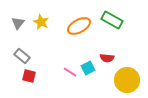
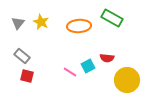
green rectangle: moved 2 px up
orange ellipse: rotated 25 degrees clockwise
cyan square: moved 2 px up
red square: moved 2 px left
